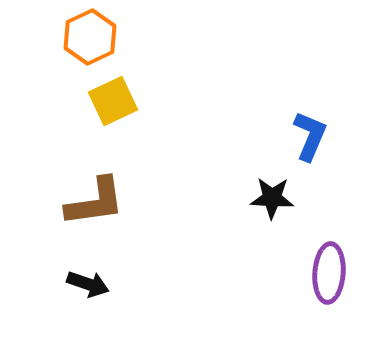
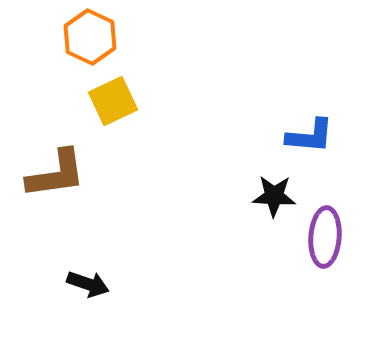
orange hexagon: rotated 10 degrees counterclockwise
blue L-shape: rotated 72 degrees clockwise
black star: moved 2 px right, 2 px up
brown L-shape: moved 39 px left, 28 px up
purple ellipse: moved 4 px left, 36 px up
